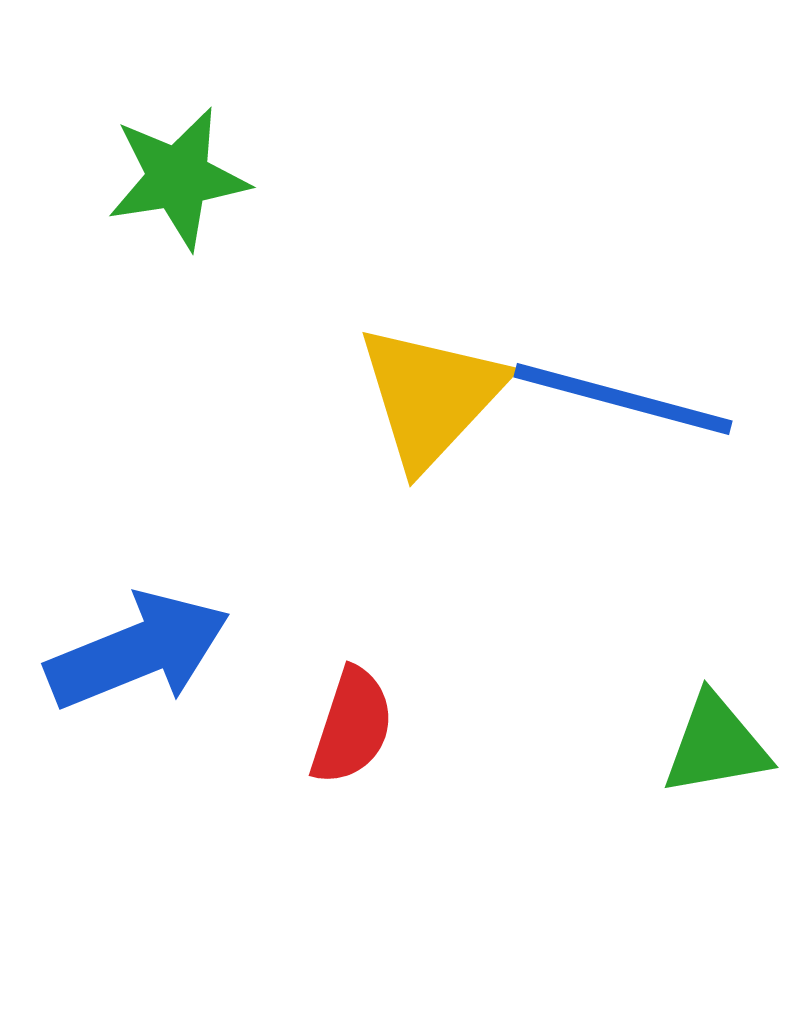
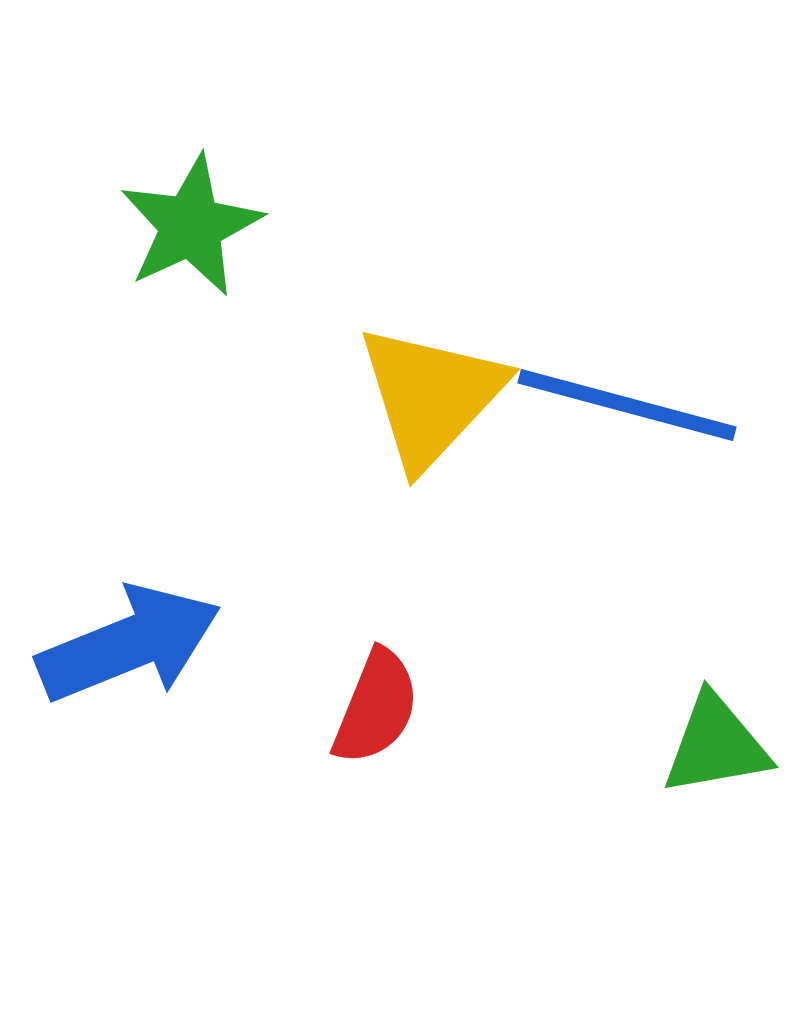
green star: moved 13 px right, 48 px down; rotated 16 degrees counterclockwise
blue line: moved 4 px right, 6 px down
blue arrow: moved 9 px left, 7 px up
red semicircle: moved 24 px right, 19 px up; rotated 4 degrees clockwise
